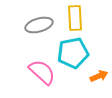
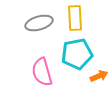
gray ellipse: moved 2 px up
cyan pentagon: moved 4 px right, 1 px down
pink semicircle: rotated 148 degrees counterclockwise
